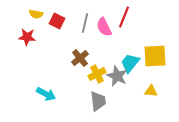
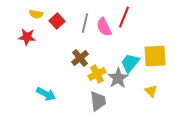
red square: rotated 21 degrees clockwise
gray star: moved 1 px right, 2 px down; rotated 15 degrees clockwise
yellow triangle: rotated 40 degrees clockwise
